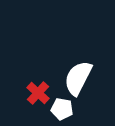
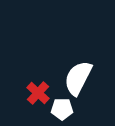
white pentagon: rotated 10 degrees counterclockwise
